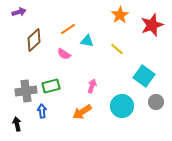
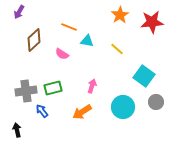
purple arrow: rotated 136 degrees clockwise
red star: moved 3 px up; rotated 15 degrees clockwise
orange line: moved 1 px right, 2 px up; rotated 56 degrees clockwise
pink semicircle: moved 2 px left
green rectangle: moved 2 px right, 2 px down
cyan circle: moved 1 px right, 1 px down
blue arrow: rotated 32 degrees counterclockwise
black arrow: moved 6 px down
